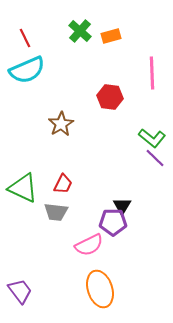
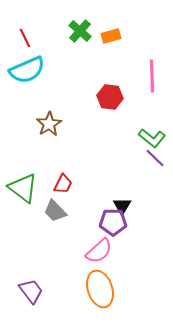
pink line: moved 3 px down
brown star: moved 12 px left
green triangle: rotated 12 degrees clockwise
gray trapezoid: moved 1 px left, 1 px up; rotated 40 degrees clockwise
pink semicircle: moved 10 px right, 6 px down; rotated 16 degrees counterclockwise
purple trapezoid: moved 11 px right
